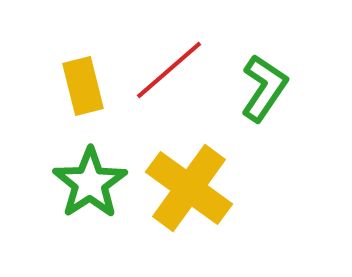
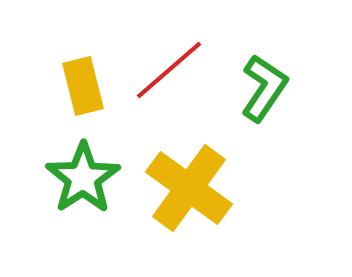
green star: moved 7 px left, 5 px up
